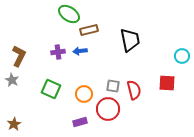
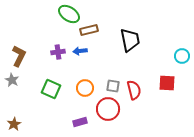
orange circle: moved 1 px right, 6 px up
